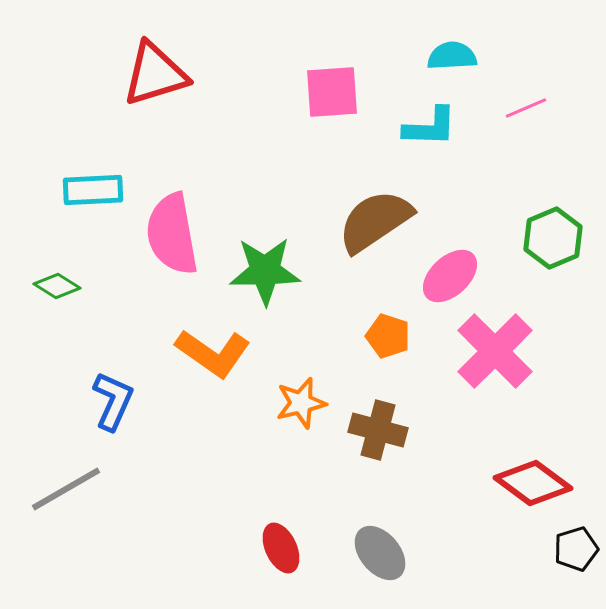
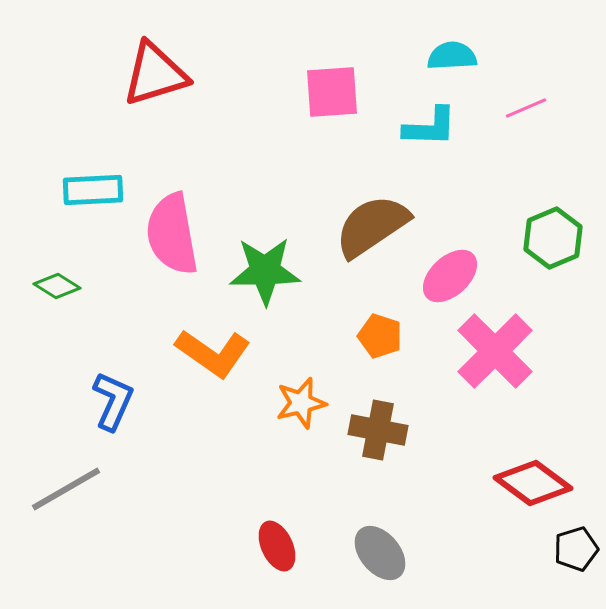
brown semicircle: moved 3 px left, 5 px down
orange pentagon: moved 8 px left
brown cross: rotated 4 degrees counterclockwise
red ellipse: moved 4 px left, 2 px up
